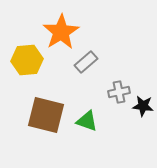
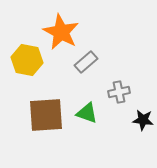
orange star: rotated 12 degrees counterclockwise
yellow hexagon: rotated 16 degrees clockwise
black star: moved 14 px down
brown square: rotated 18 degrees counterclockwise
green triangle: moved 8 px up
